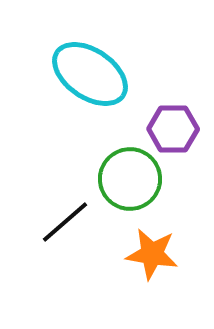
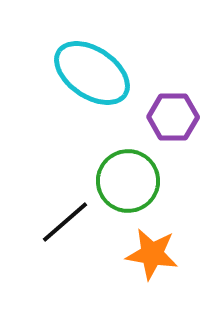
cyan ellipse: moved 2 px right, 1 px up
purple hexagon: moved 12 px up
green circle: moved 2 px left, 2 px down
